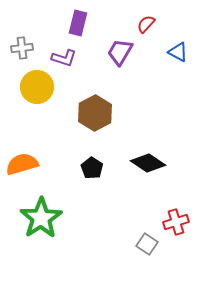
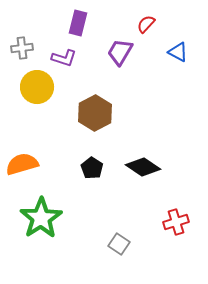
black diamond: moved 5 px left, 4 px down
gray square: moved 28 px left
